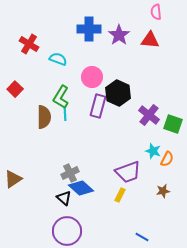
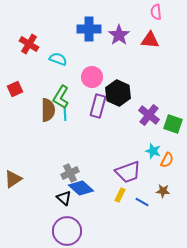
red square: rotated 21 degrees clockwise
brown semicircle: moved 4 px right, 7 px up
orange semicircle: moved 1 px down
brown star: rotated 16 degrees clockwise
blue line: moved 35 px up
